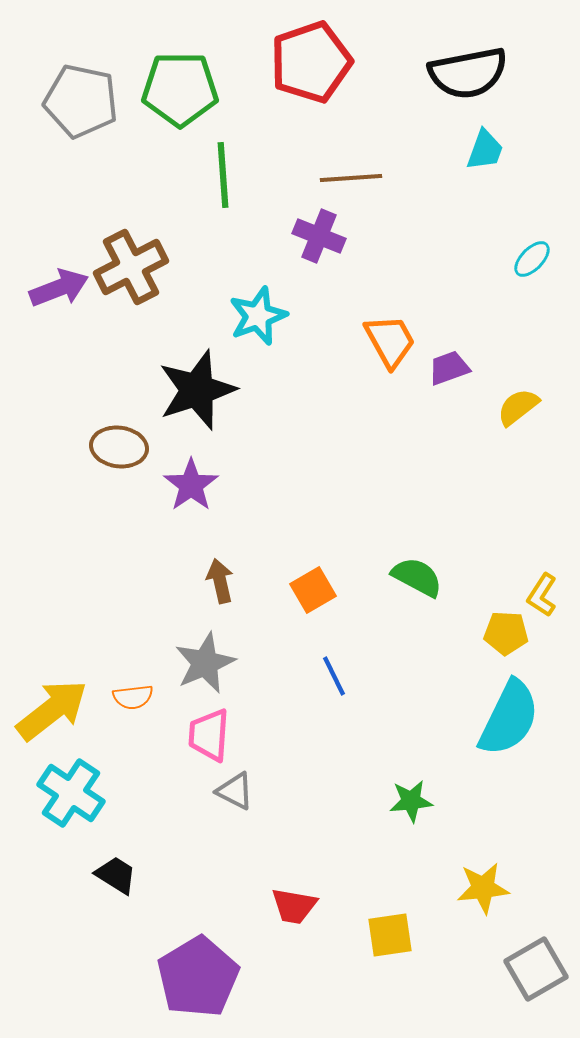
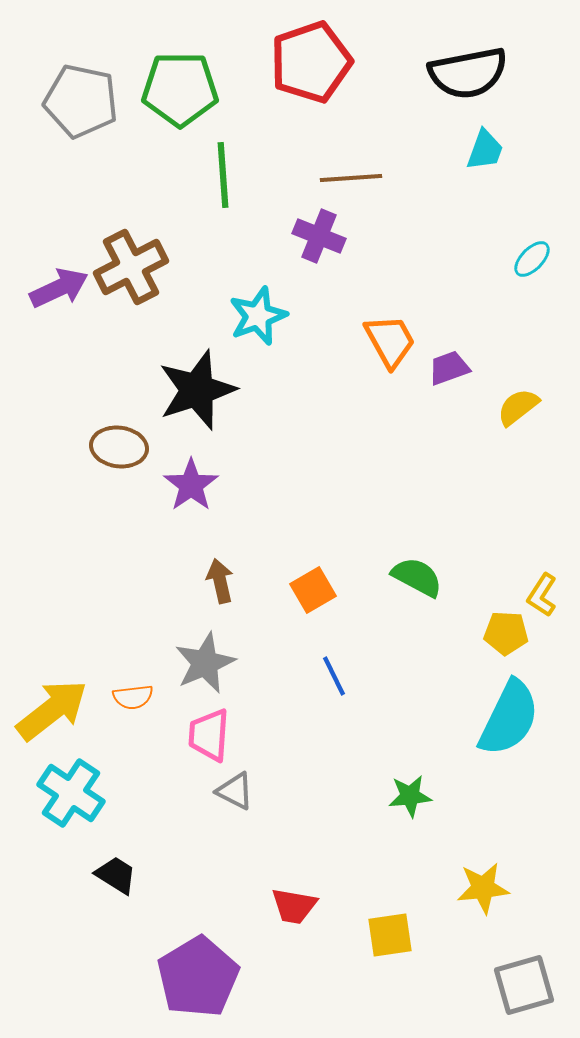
purple arrow: rotated 4 degrees counterclockwise
green star: moved 1 px left, 5 px up
gray square: moved 12 px left, 16 px down; rotated 14 degrees clockwise
